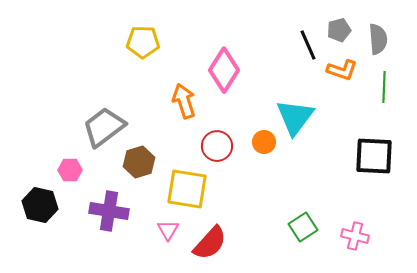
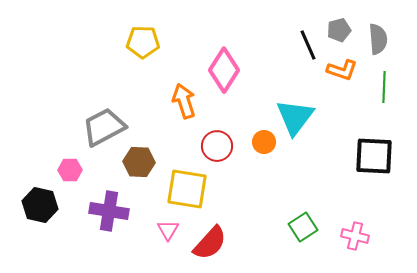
gray trapezoid: rotated 9 degrees clockwise
brown hexagon: rotated 20 degrees clockwise
